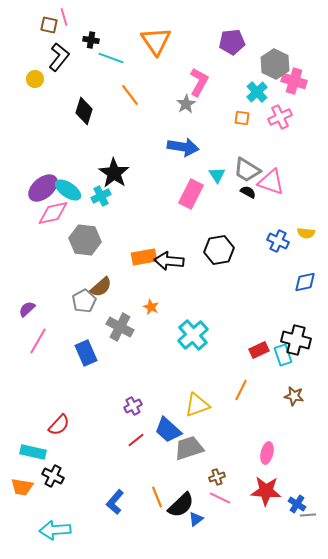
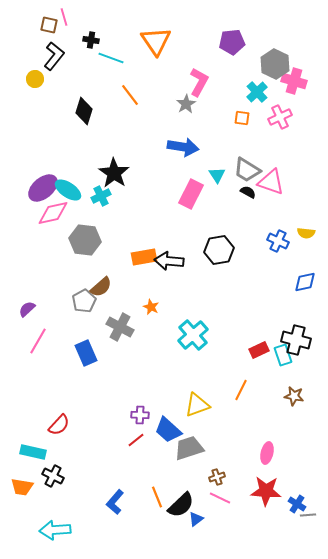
black L-shape at (59, 57): moved 5 px left, 1 px up
purple cross at (133, 406): moved 7 px right, 9 px down; rotated 30 degrees clockwise
